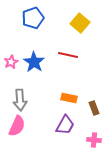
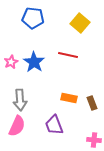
blue pentagon: rotated 25 degrees clockwise
brown rectangle: moved 2 px left, 5 px up
purple trapezoid: moved 11 px left; rotated 130 degrees clockwise
